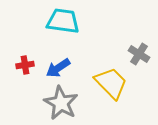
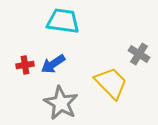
blue arrow: moved 5 px left, 4 px up
